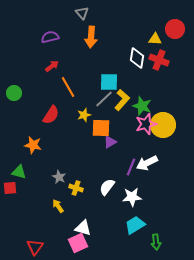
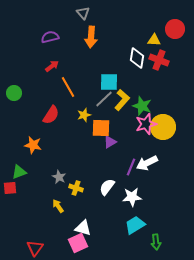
gray triangle: moved 1 px right
yellow triangle: moved 1 px left, 1 px down
yellow circle: moved 2 px down
green triangle: rotated 35 degrees counterclockwise
red triangle: moved 1 px down
